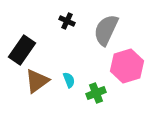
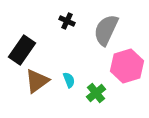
green cross: rotated 18 degrees counterclockwise
